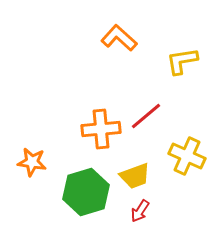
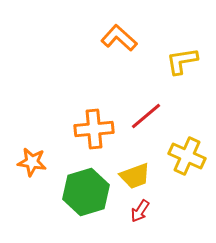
orange cross: moved 7 px left
